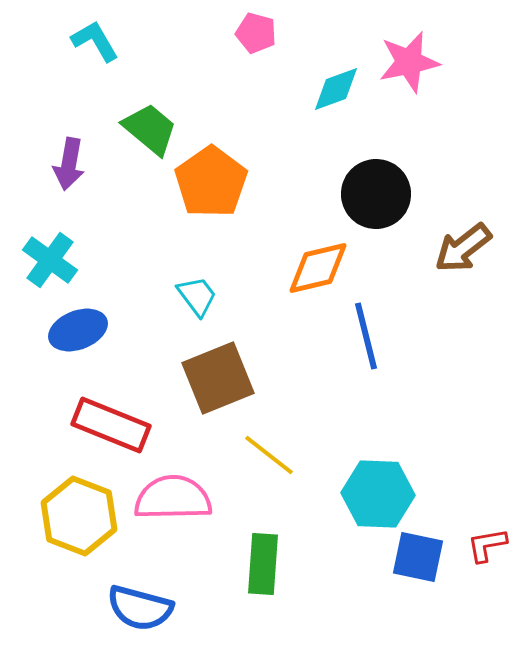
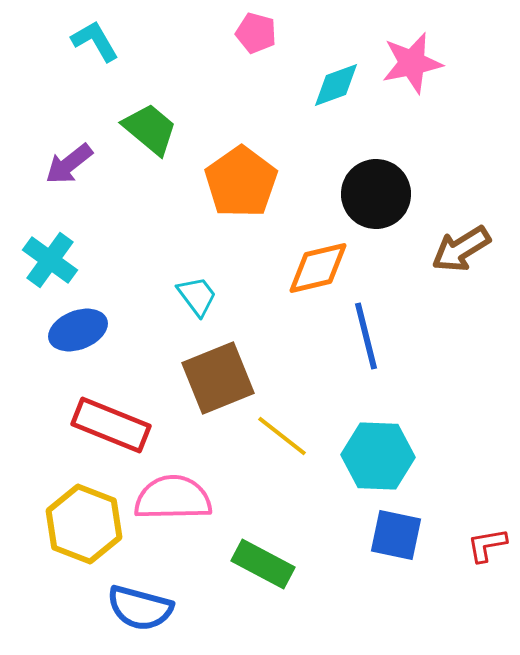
pink star: moved 3 px right, 1 px down
cyan diamond: moved 4 px up
purple arrow: rotated 42 degrees clockwise
orange pentagon: moved 30 px right
brown arrow: moved 2 px left, 1 px down; rotated 6 degrees clockwise
yellow line: moved 13 px right, 19 px up
cyan hexagon: moved 38 px up
yellow hexagon: moved 5 px right, 8 px down
blue square: moved 22 px left, 22 px up
green rectangle: rotated 66 degrees counterclockwise
